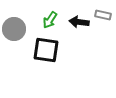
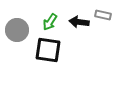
green arrow: moved 2 px down
gray circle: moved 3 px right, 1 px down
black square: moved 2 px right
